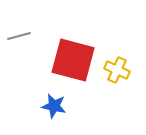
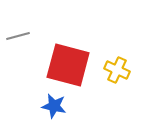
gray line: moved 1 px left
red square: moved 5 px left, 5 px down
